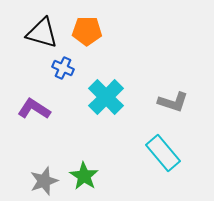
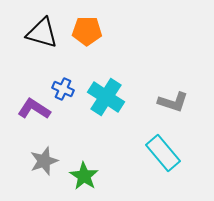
blue cross: moved 21 px down
cyan cross: rotated 12 degrees counterclockwise
gray star: moved 20 px up
